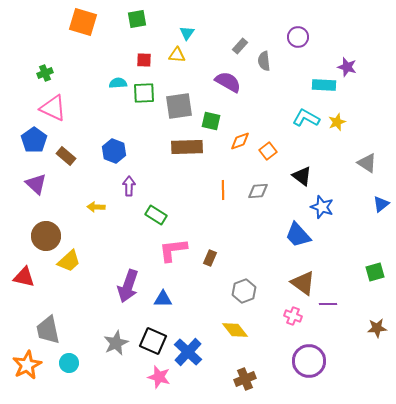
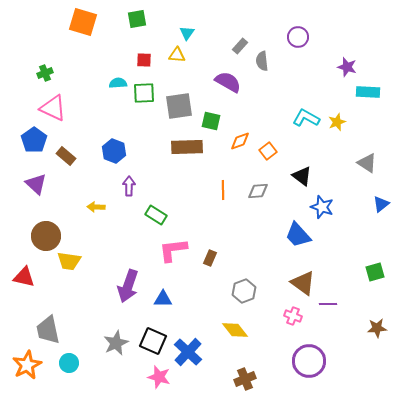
gray semicircle at (264, 61): moved 2 px left
cyan rectangle at (324, 85): moved 44 px right, 7 px down
yellow trapezoid at (69, 261): rotated 50 degrees clockwise
